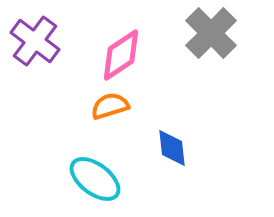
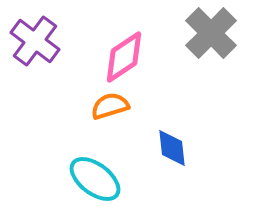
pink diamond: moved 3 px right, 2 px down
